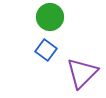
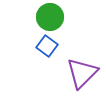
blue square: moved 1 px right, 4 px up
